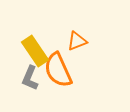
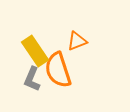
orange semicircle: rotated 6 degrees clockwise
gray L-shape: moved 2 px right, 1 px down
